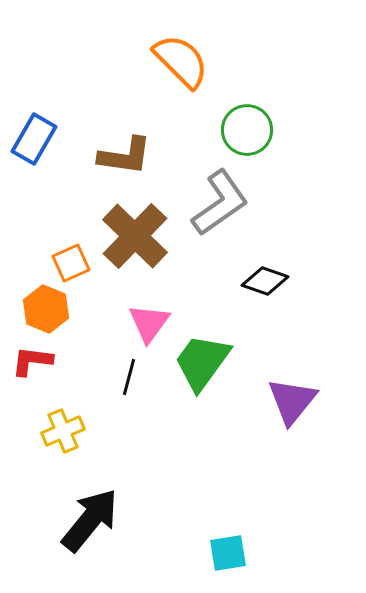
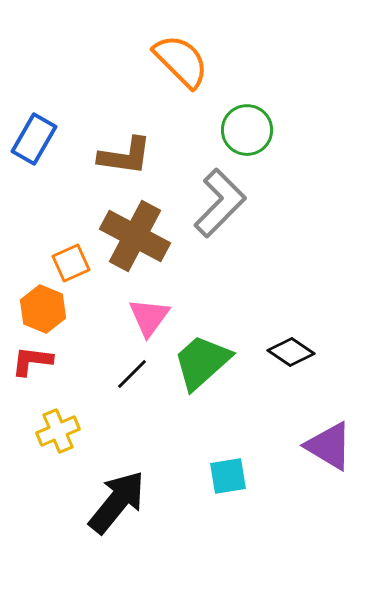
gray L-shape: rotated 10 degrees counterclockwise
brown cross: rotated 16 degrees counterclockwise
black diamond: moved 26 px right, 71 px down; rotated 15 degrees clockwise
orange hexagon: moved 3 px left
pink triangle: moved 6 px up
green trapezoid: rotated 12 degrees clockwise
black line: moved 3 px right, 3 px up; rotated 30 degrees clockwise
purple triangle: moved 37 px right, 45 px down; rotated 38 degrees counterclockwise
yellow cross: moved 5 px left
black arrow: moved 27 px right, 18 px up
cyan square: moved 77 px up
